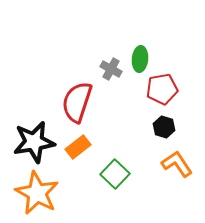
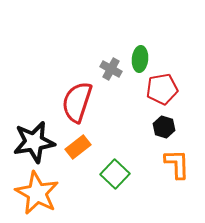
orange L-shape: rotated 32 degrees clockwise
